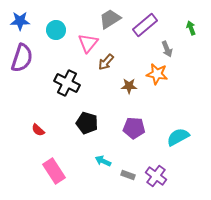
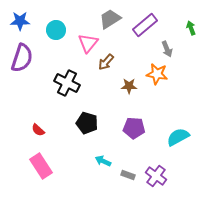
pink rectangle: moved 13 px left, 5 px up
